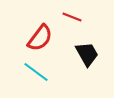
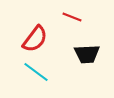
red semicircle: moved 5 px left, 1 px down
black trapezoid: rotated 116 degrees clockwise
